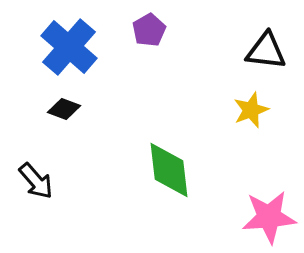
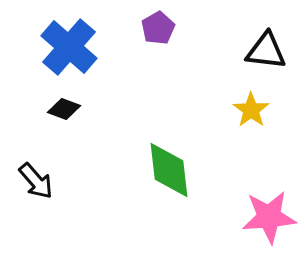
purple pentagon: moved 9 px right, 2 px up
yellow star: rotated 15 degrees counterclockwise
